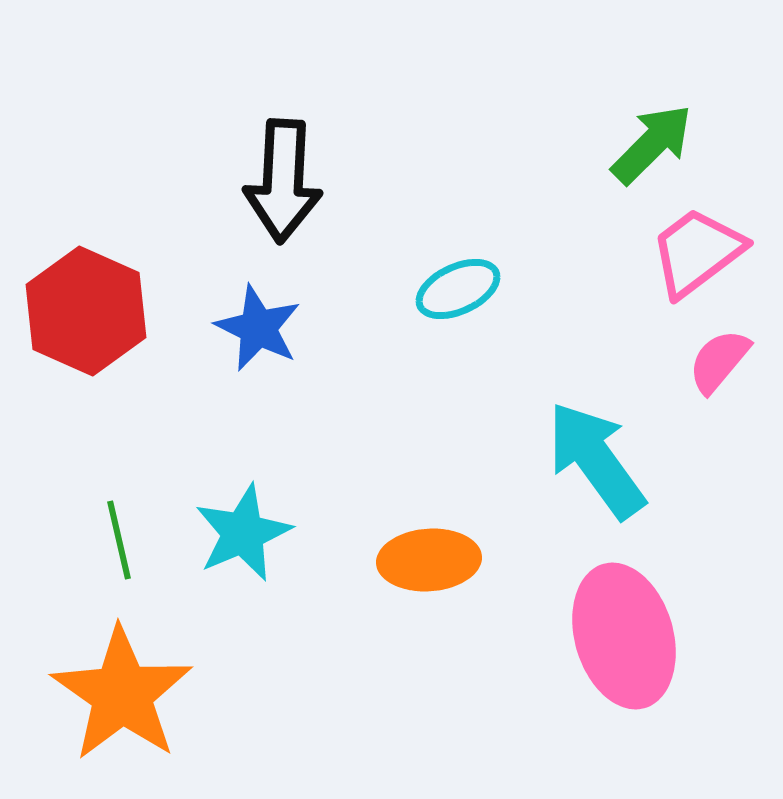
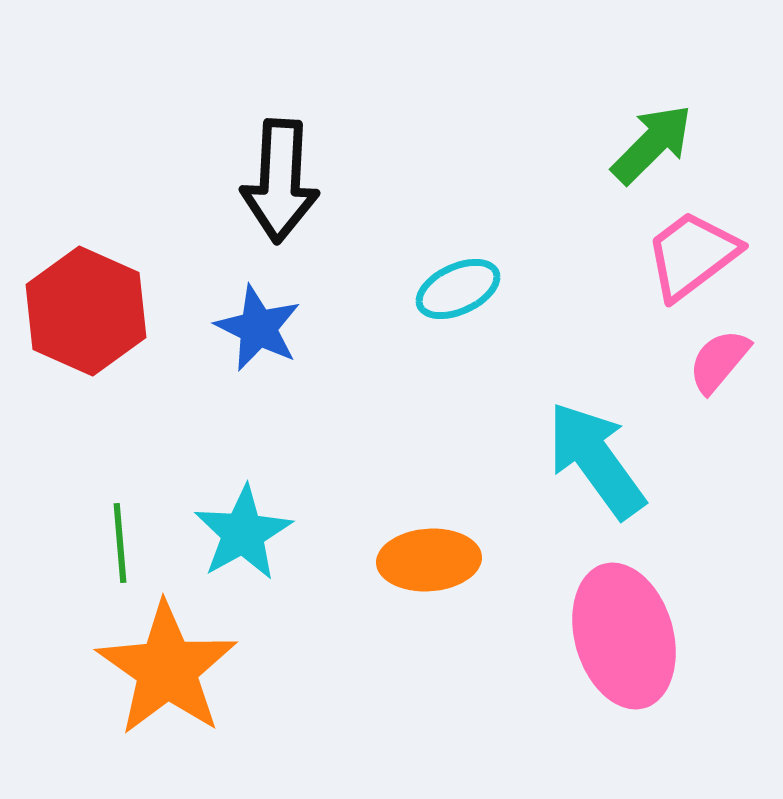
black arrow: moved 3 px left
pink trapezoid: moved 5 px left, 3 px down
cyan star: rotated 6 degrees counterclockwise
green line: moved 1 px right, 3 px down; rotated 8 degrees clockwise
orange star: moved 45 px right, 25 px up
